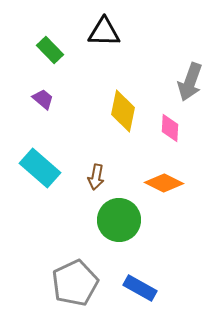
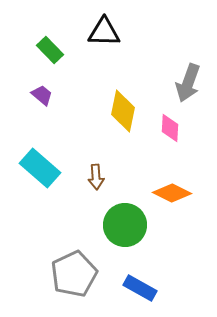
gray arrow: moved 2 px left, 1 px down
purple trapezoid: moved 1 px left, 4 px up
brown arrow: rotated 15 degrees counterclockwise
orange diamond: moved 8 px right, 10 px down
green circle: moved 6 px right, 5 px down
gray pentagon: moved 1 px left, 9 px up
